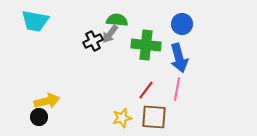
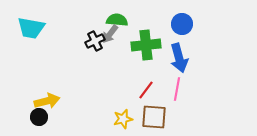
cyan trapezoid: moved 4 px left, 7 px down
black cross: moved 2 px right
green cross: rotated 12 degrees counterclockwise
yellow star: moved 1 px right, 1 px down
